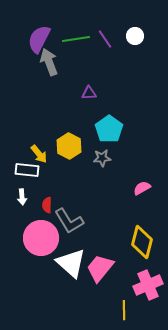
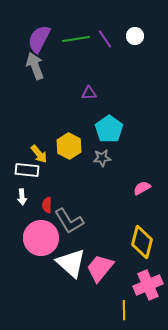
gray arrow: moved 14 px left, 4 px down
